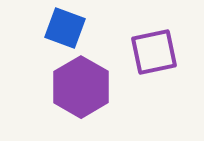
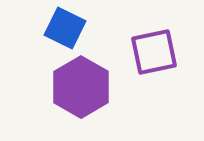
blue square: rotated 6 degrees clockwise
